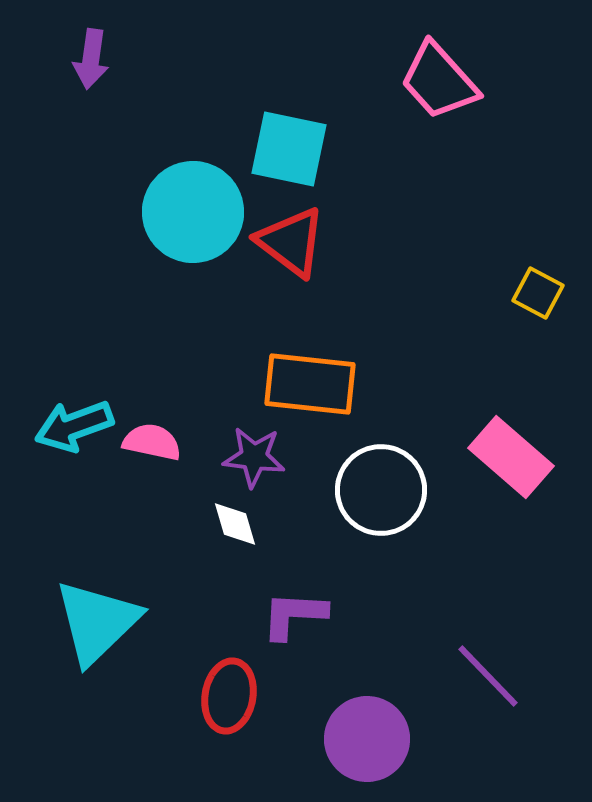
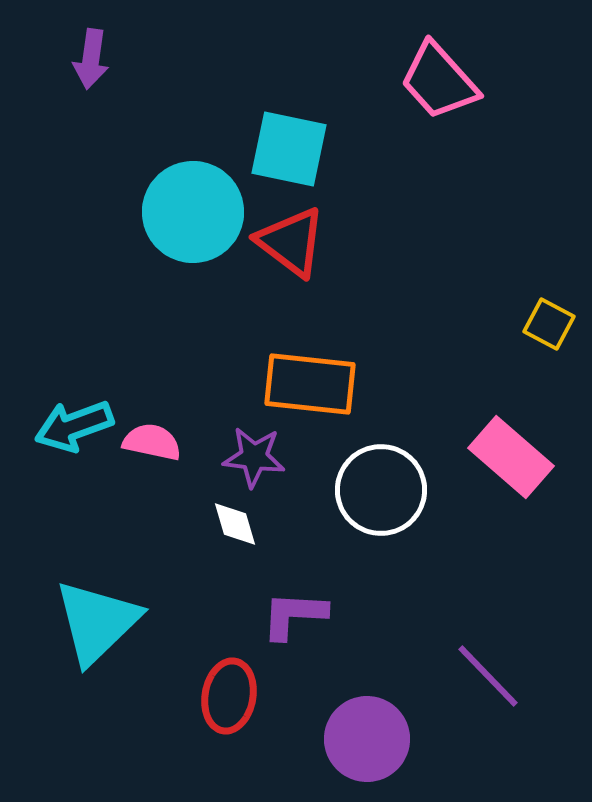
yellow square: moved 11 px right, 31 px down
